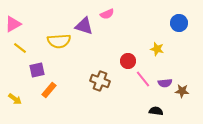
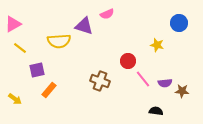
yellow star: moved 4 px up
